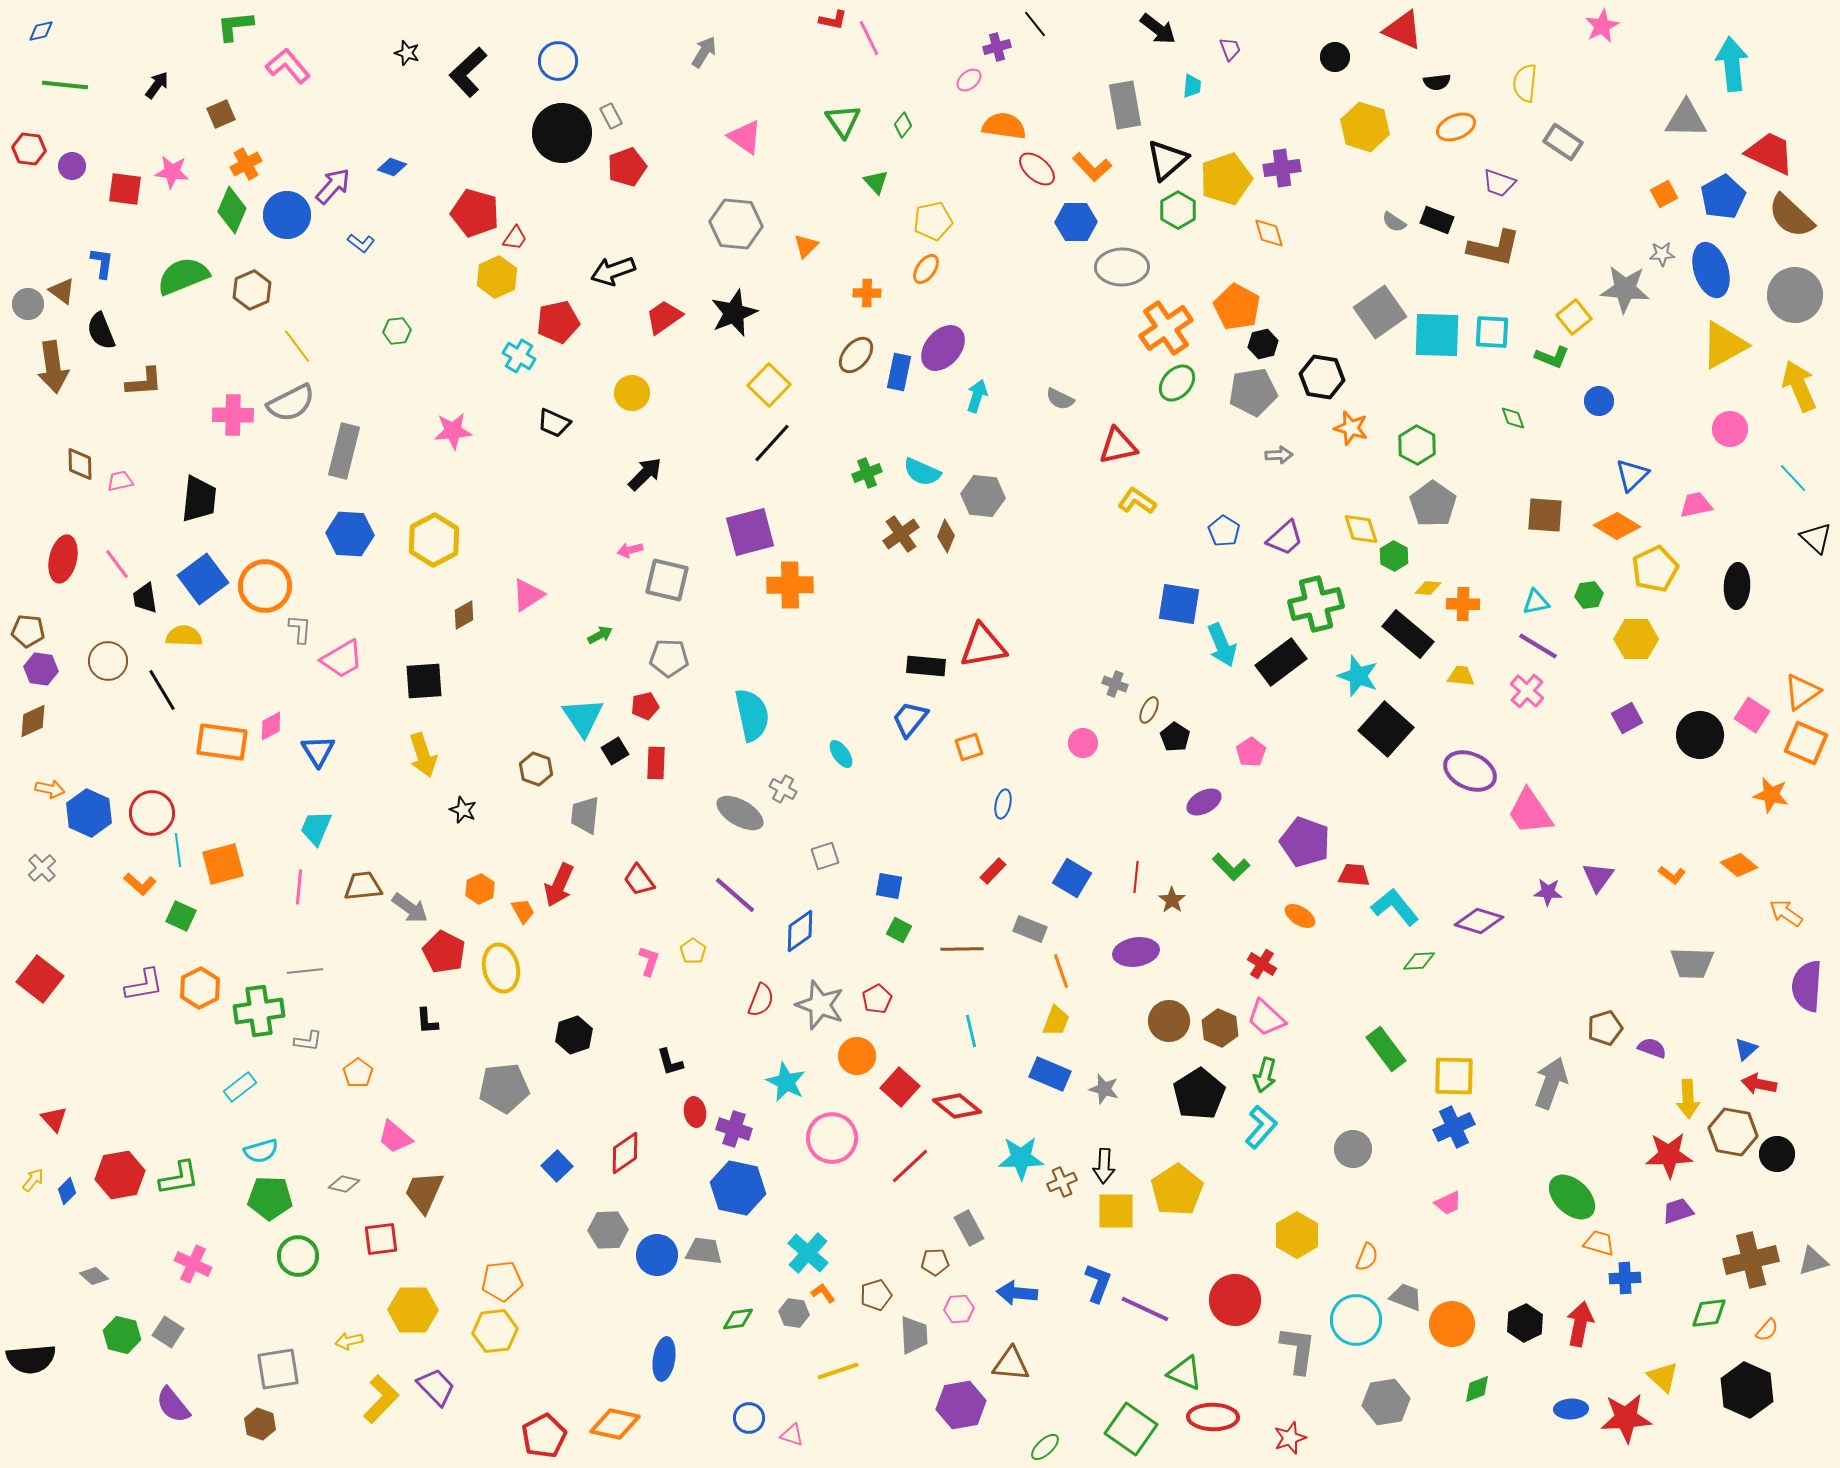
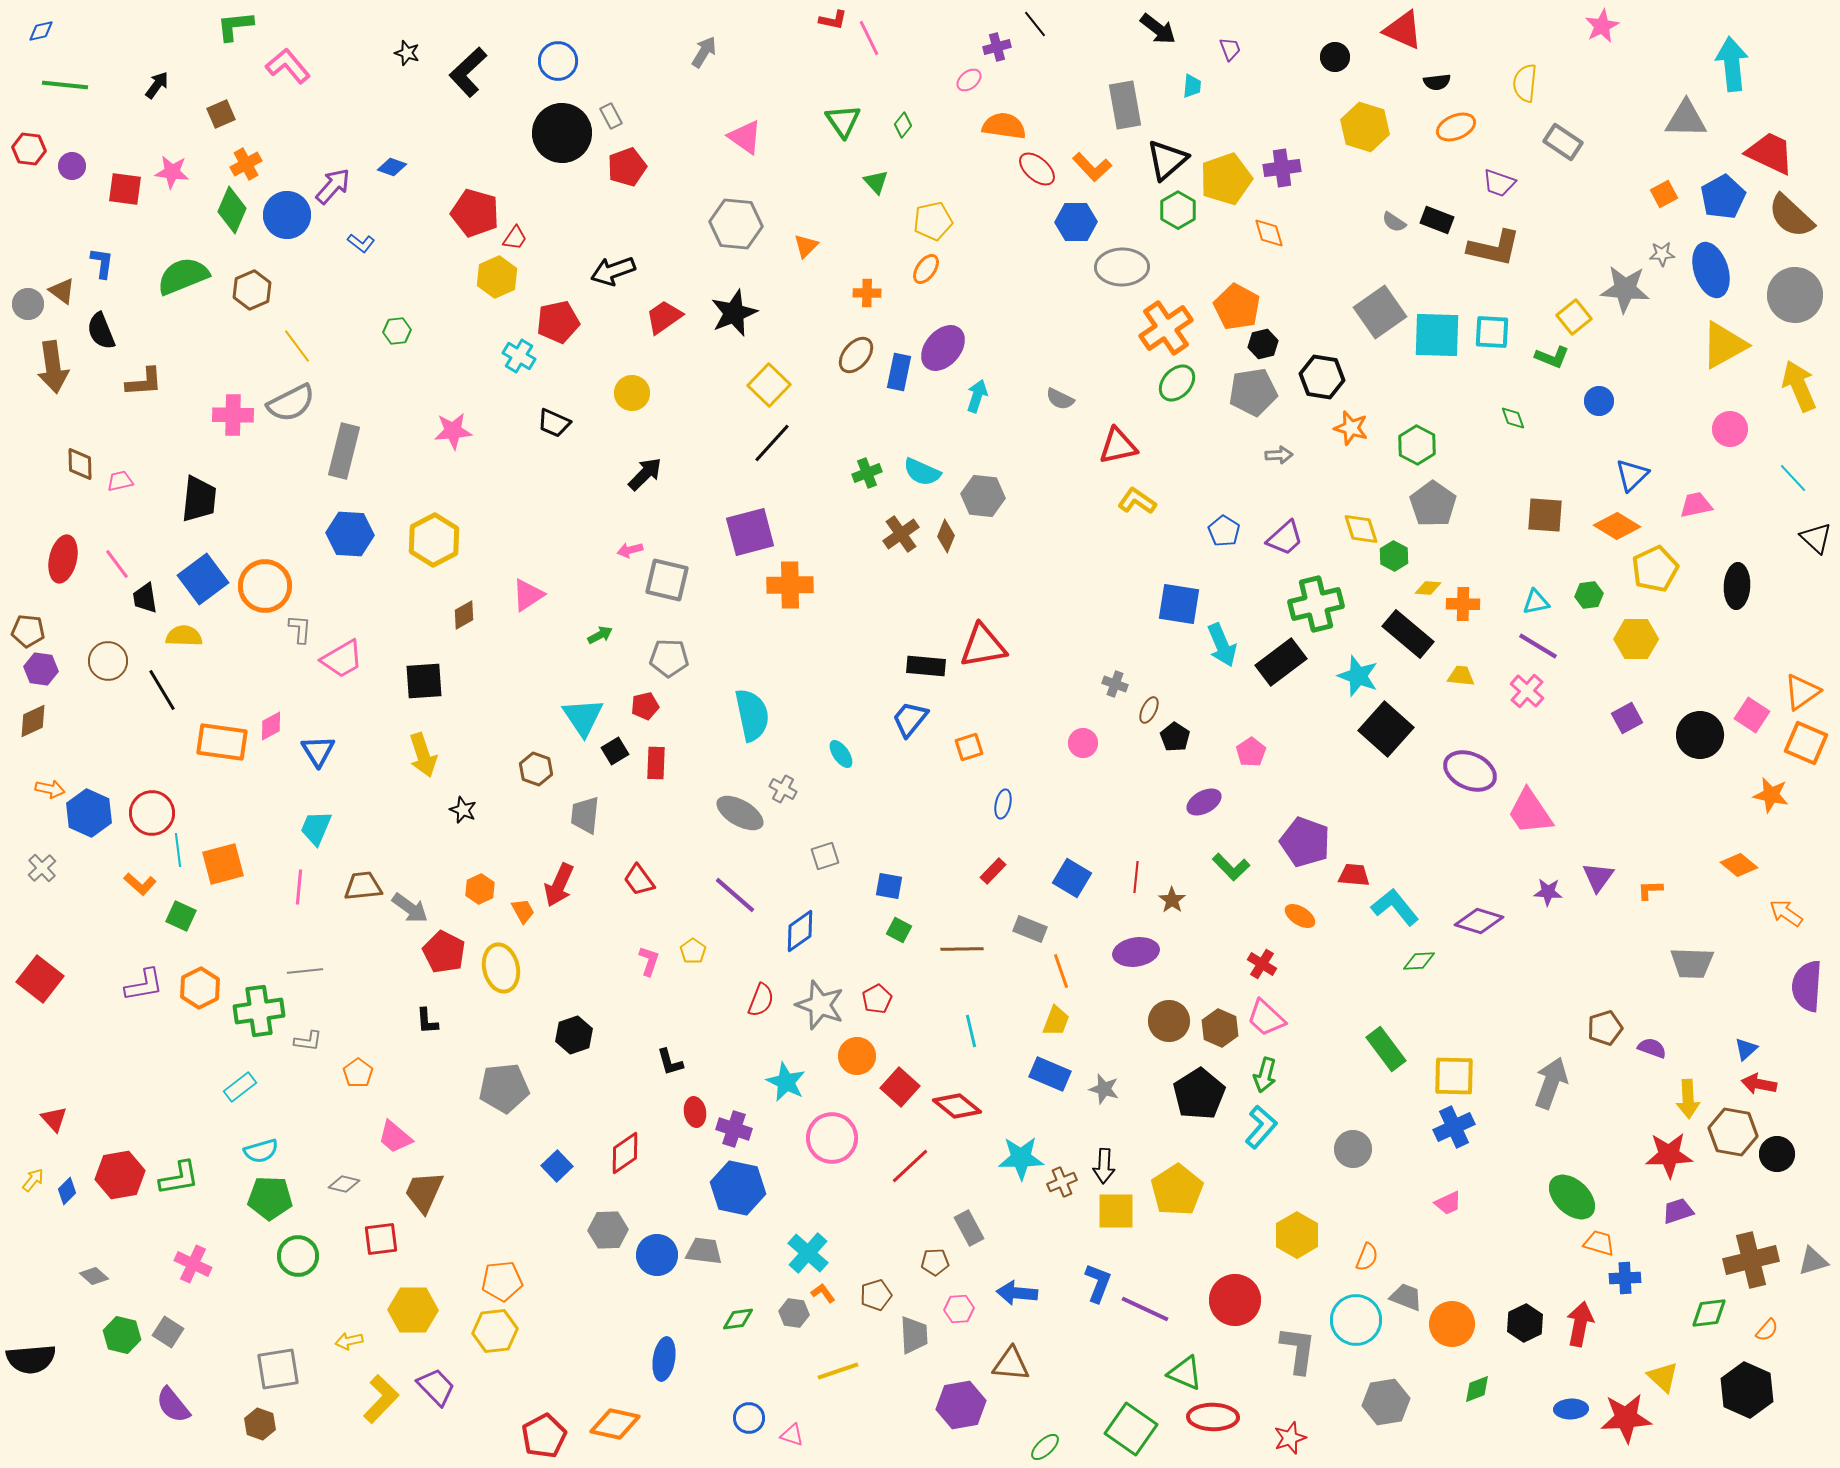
orange L-shape at (1672, 875): moved 22 px left, 15 px down; rotated 140 degrees clockwise
